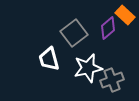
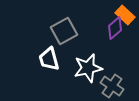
purple diamond: moved 7 px right
gray square: moved 10 px left, 2 px up; rotated 8 degrees clockwise
gray cross: moved 6 px down; rotated 35 degrees counterclockwise
